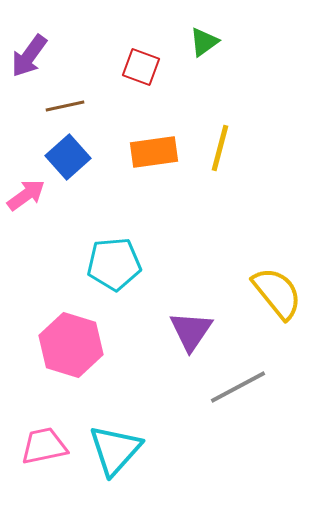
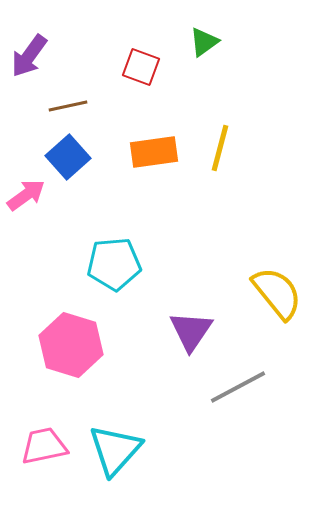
brown line: moved 3 px right
